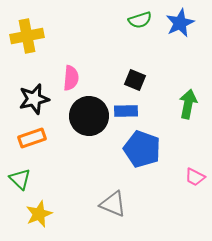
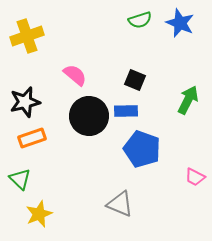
blue star: rotated 24 degrees counterclockwise
yellow cross: rotated 8 degrees counterclockwise
pink semicircle: moved 4 px right, 3 px up; rotated 55 degrees counterclockwise
black star: moved 9 px left, 3 px down
green arrow: moved 4 px up; rotated 16 degrees clockwise
gray triangle: moved 7 px right
